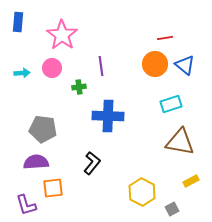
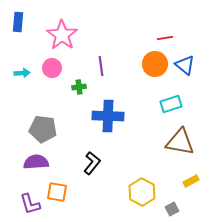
orange square: moved 4 px right, 4 px down; rotated 15 degrees clockwise
purple L-shape: moved 4 px right, 1 px up
